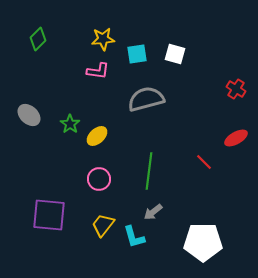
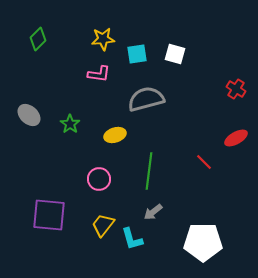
pink L-shape: moved 1 px right, 3 px down
yellow ellipse: moved 18 px right, 1 px up; rotated 25 degrees clockwise
cyan L-shape: moved 2 px left, 2 px down
